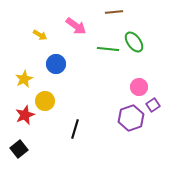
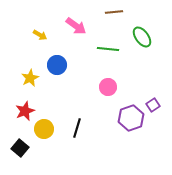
green ellipse: moved 8 px right, 5 px up
blue circle: moved 1 px right, 1 px down
yellow star: moved 6 px right, 1 px up
pink circle: moved 31 px left
yellow circle: moved 1 px left, 28 px down
red star: moved 4 px up
black line: moved 2 px right, 1 px up
black square: moved 1 px right, 1 px up; rotated 12 degrees counterclockwise
